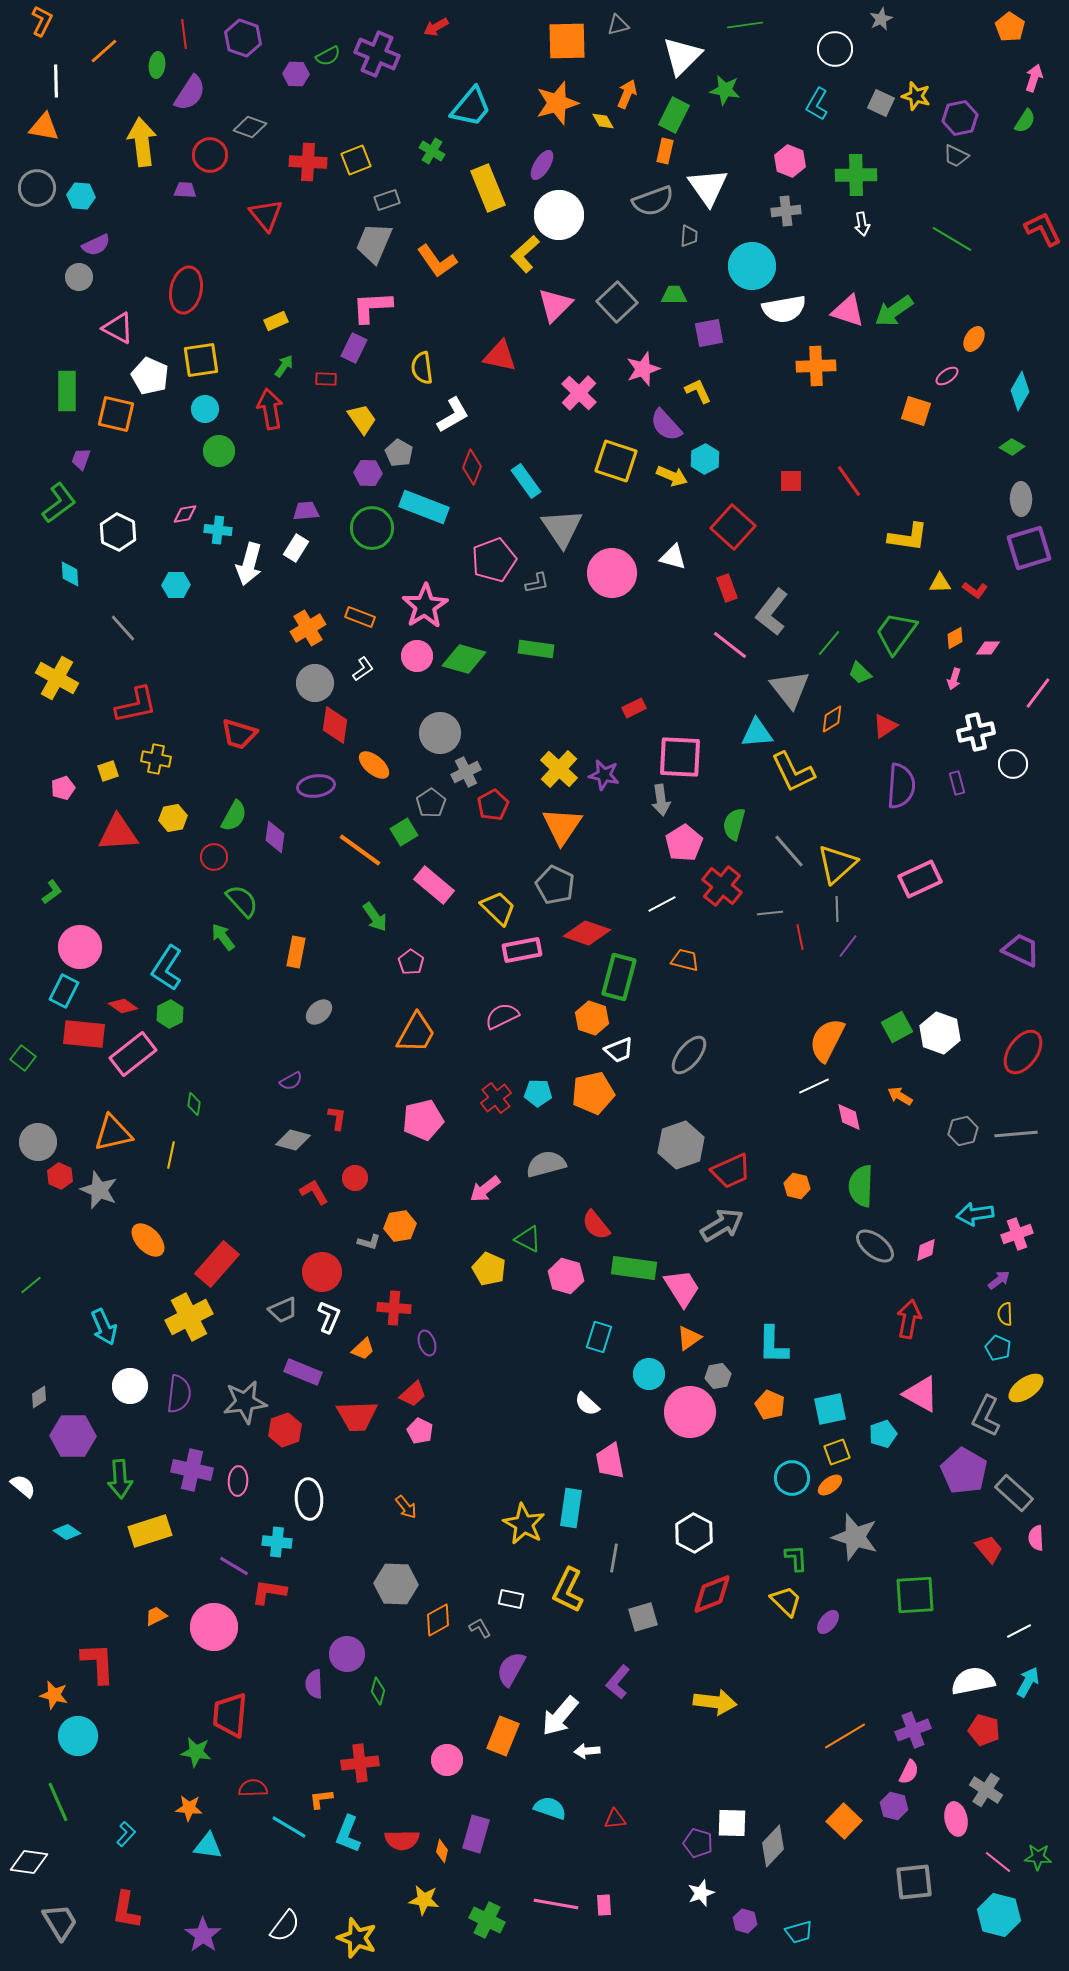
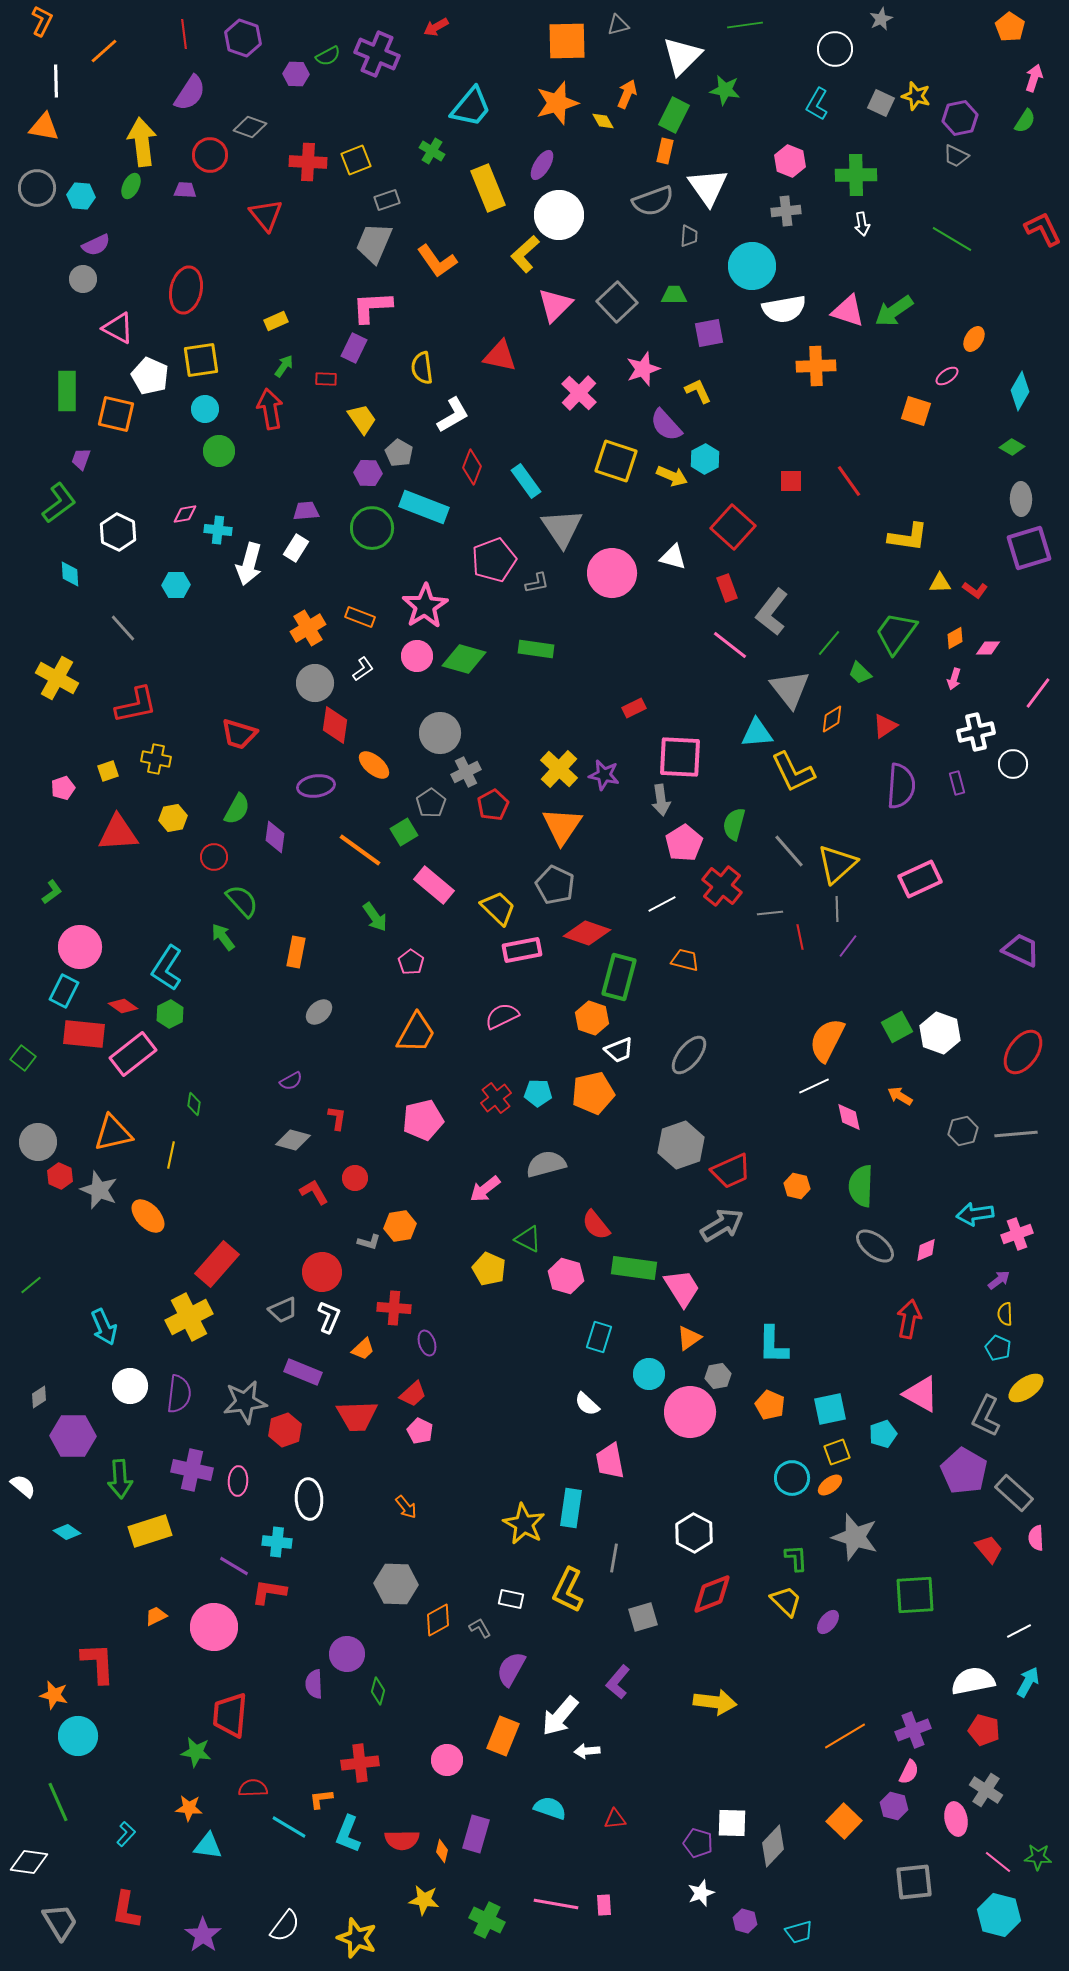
green ellipse at (157, 65): moved 26 px left, 121 px down; rotated 20 degrees clockwise
gray circle at (79, 277): moved 4 px right, 2 px down
green semicircle at (234, 816): moved 3 px right, 7 px up
orange ellipse at (148, 1240): moved 24 px up
